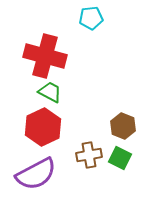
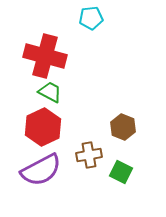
brown hexagon: moved 1 px down
green square: moved 1 px right, 14 px down
purple semicircle: moved 5 px right, 4 px up
